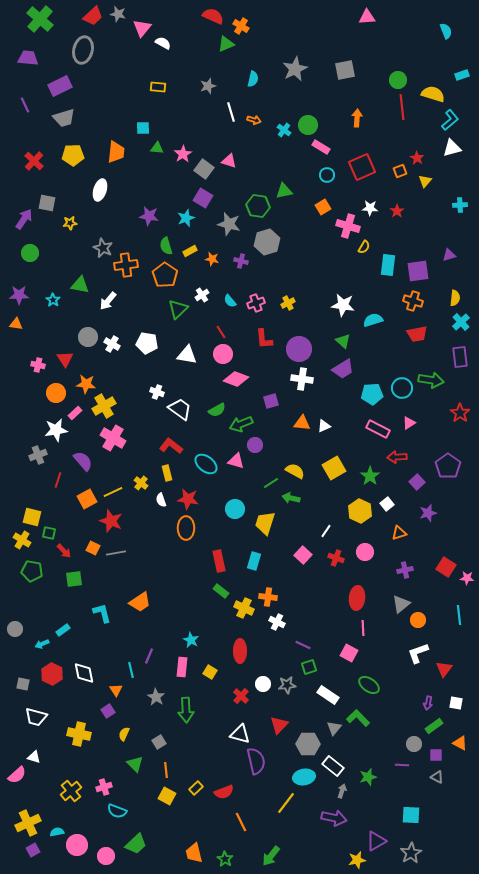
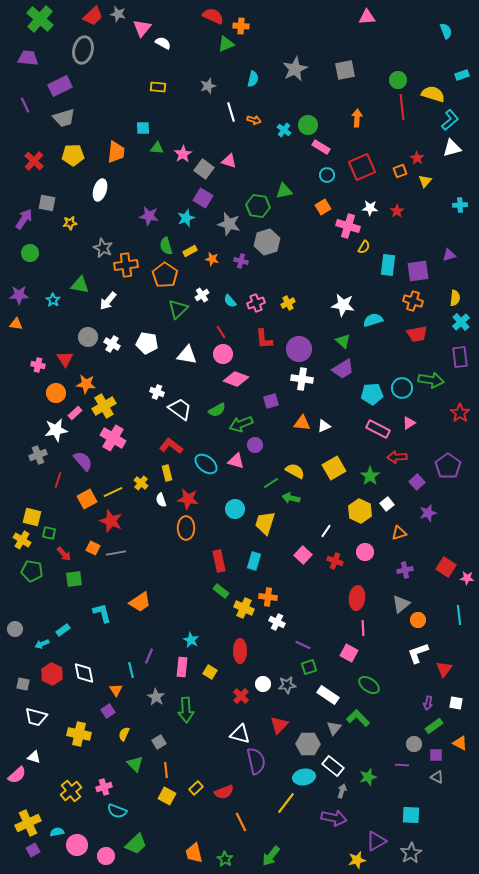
orange cross at (241, 26): rotated 28 degrees counterclockwise
red arrow at (64, 551): moved 3 px down
red cross at (336, 558): moved 1 px left, 3 px down
